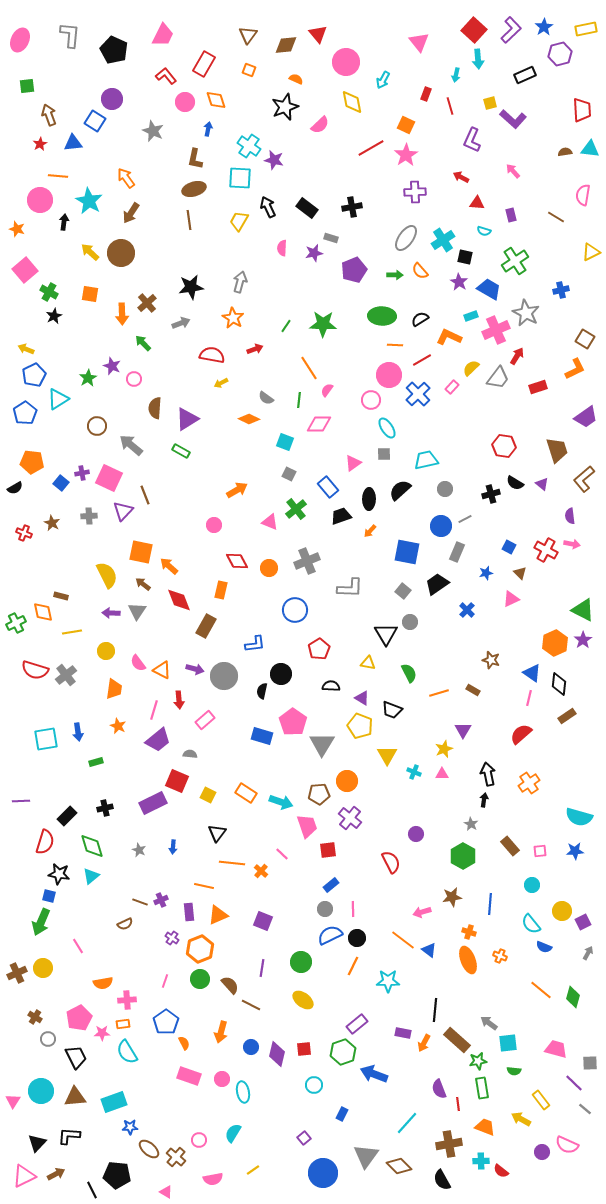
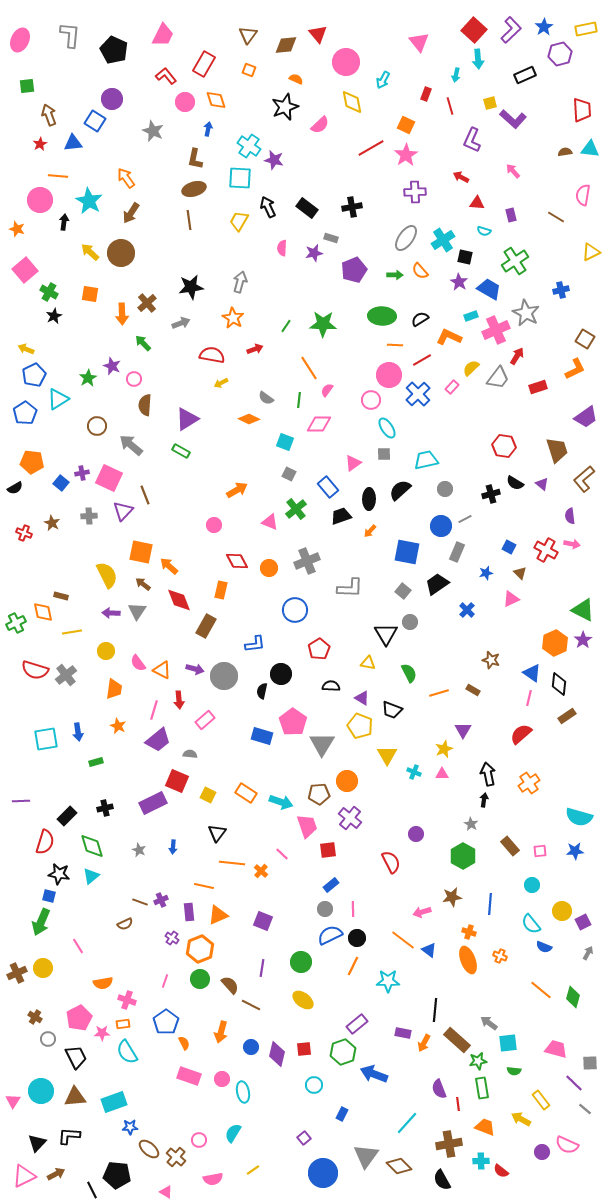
brown semicircle at (155, 408): moved 10 px left, 3 px up
pink cross at (127, 1000): rotated 24 degrees clockwise
